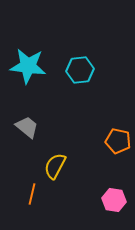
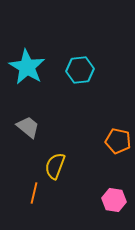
cyan star: moved 1 px left, 1 px down; rotated 24 degrees clockwise
gray trapezoid: moved 1 px right
yellow semicircle: rotated 8 degrees counterclockwise
orange line: moved 2 px right, 1 px up
